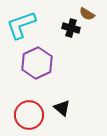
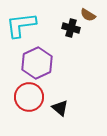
brown semicircle: moved 1 px right, 1 px down
cyan L-shape: rotated 12 degrees clockwise
black triangle: moved 2 px left
red circle: moved 18 px up
